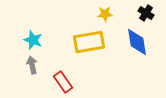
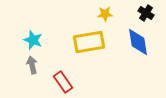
blue diamond: moved 1 px right
